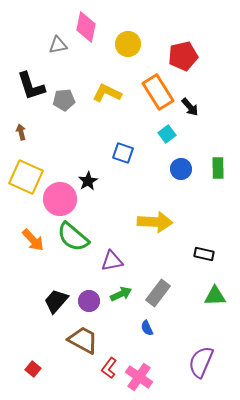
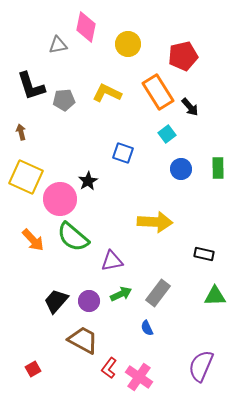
purple semicircle: moved 4 px down
red square: rotated 21 degrees clockwise
